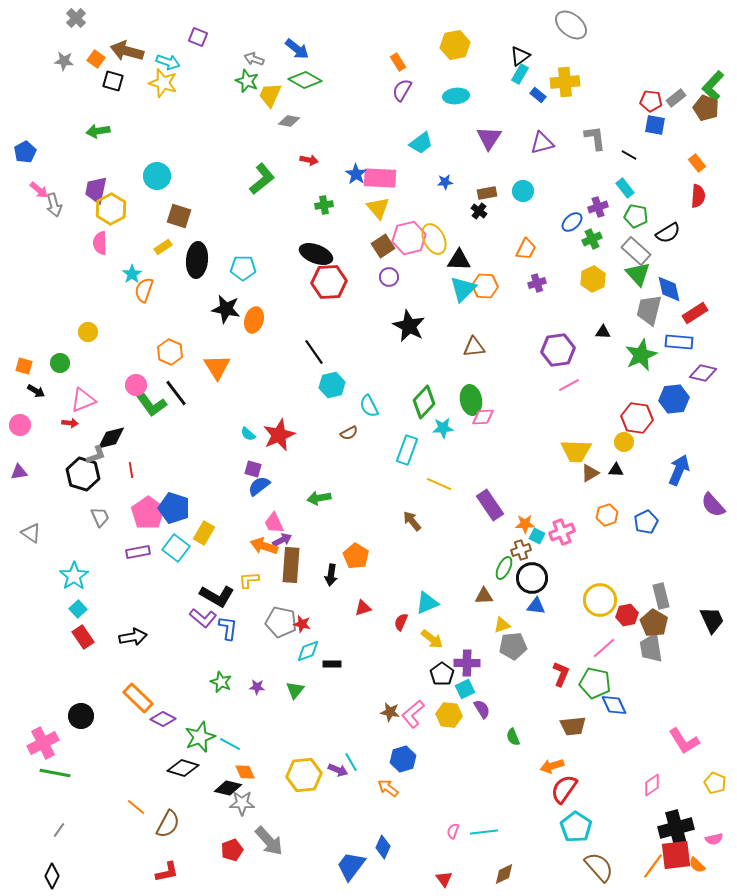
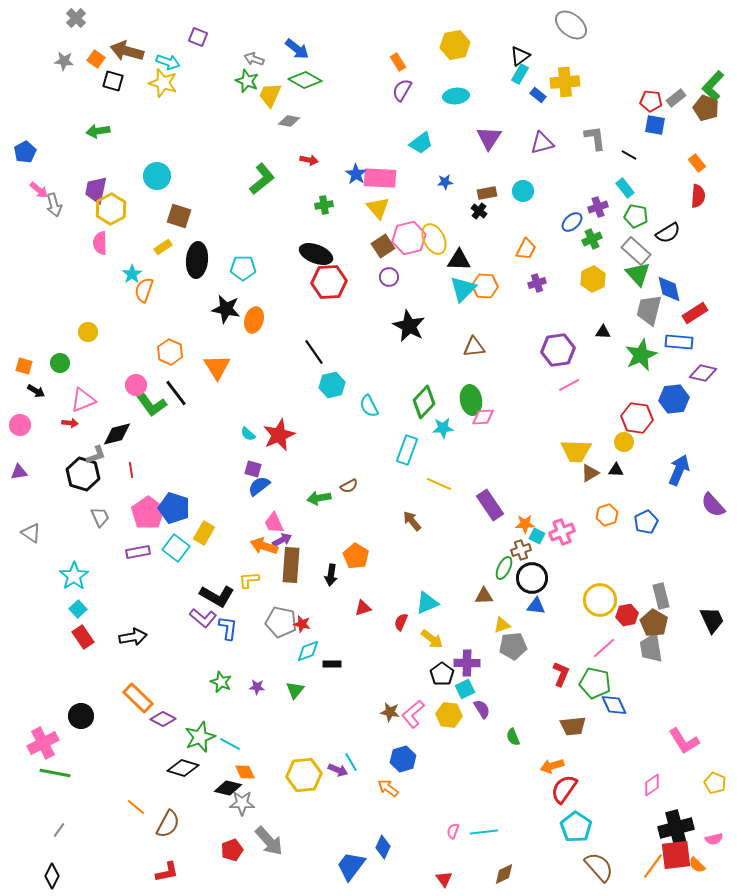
brown semicircle at (349, 433): moved 53 px down
black diamond at (111, 438): moved 6 px right, 4 px up
